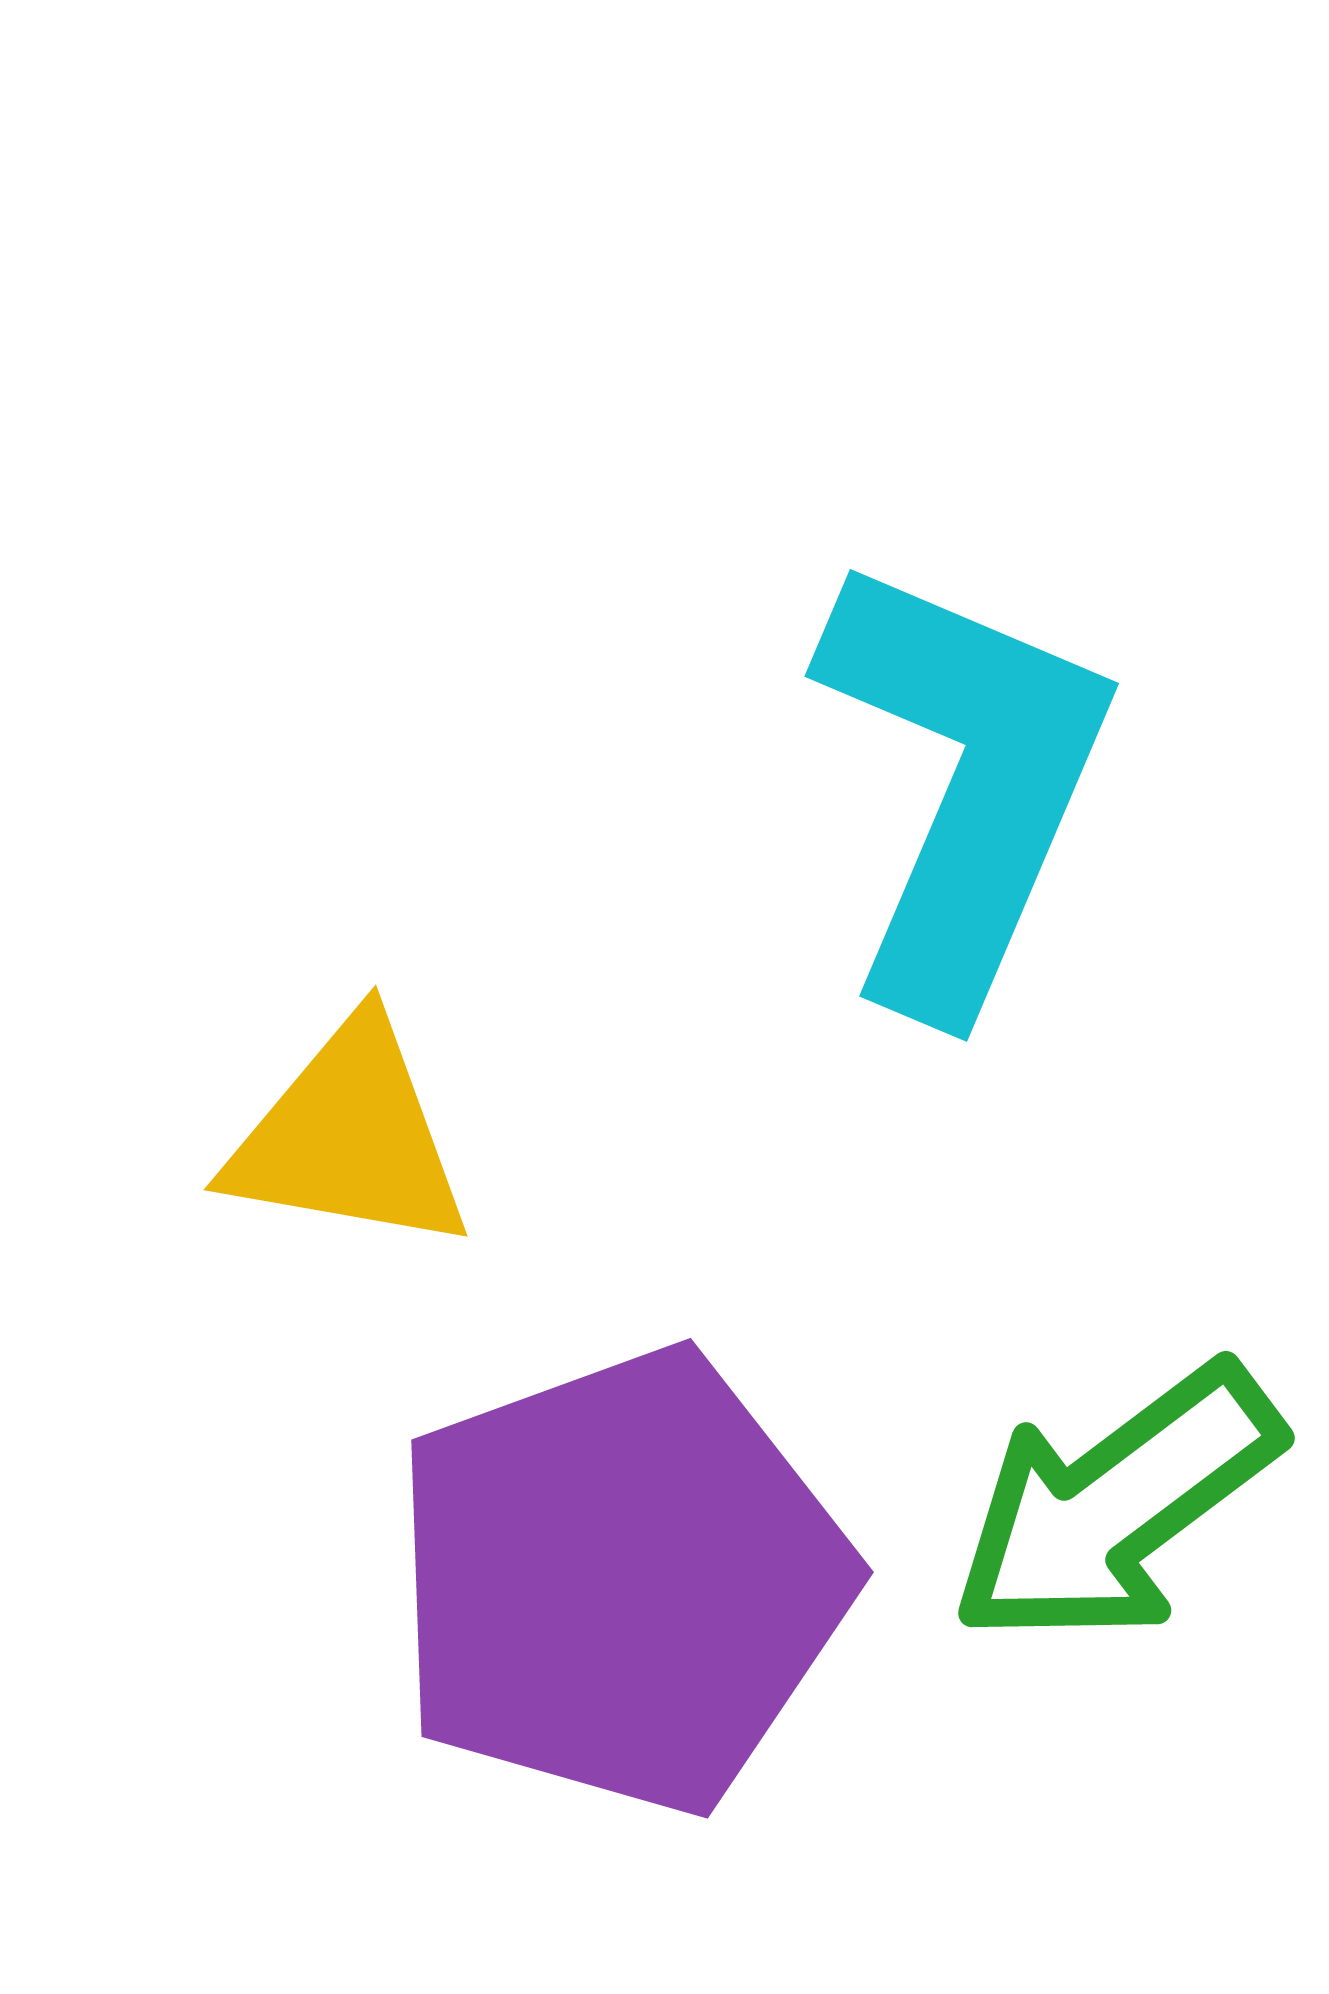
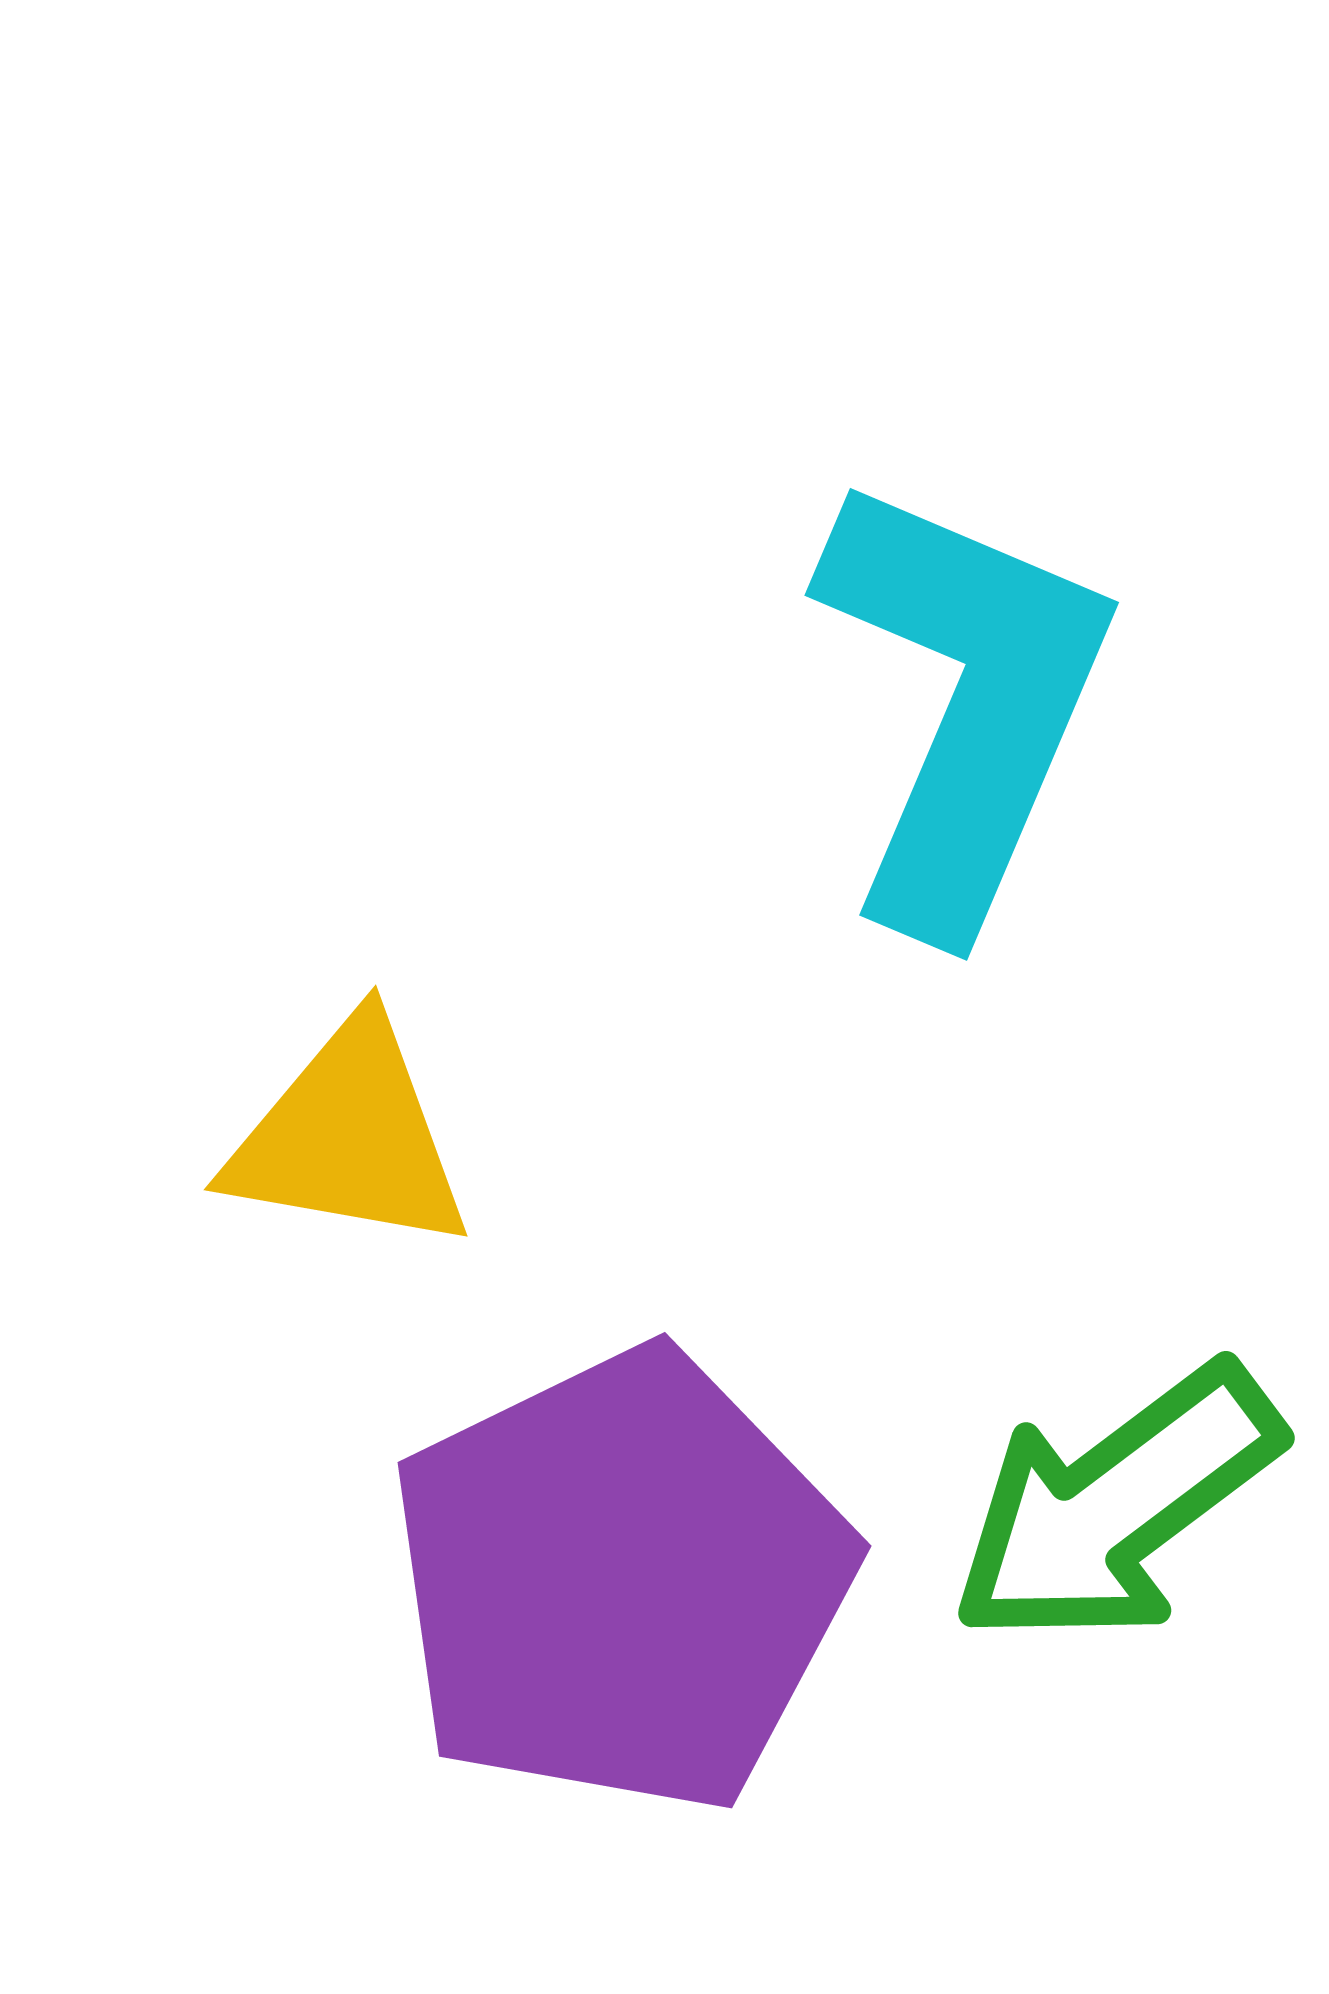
cyan L-shape: moved 81 px up
purple pentagon: rotated 6 degrees counterclockwise
